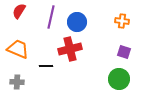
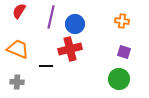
blue circle: moved 2 px left, 2 px down
